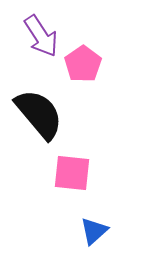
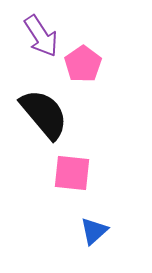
black semicircle: moved 5 px right
